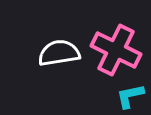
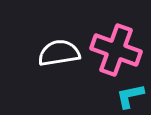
pink cross: rotated 6 degrees counterclockwise
